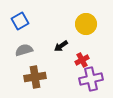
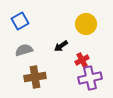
purple cross: moved 1 px left, 1 px up
